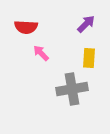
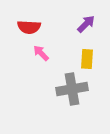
red semicircle: moved 3 px right
yellow rectangle: moved 2 px left, 1 px down
